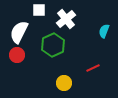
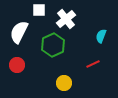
cyan semicircle: moved 3 px left, 5 px down
red circle: moved 10 px down
red line: moved 4 px up
